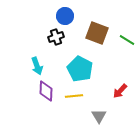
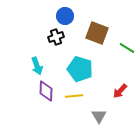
green line: moved 8 px down
cyan pentagon: rotated 10 degrees counterclockwise
